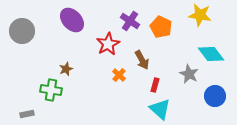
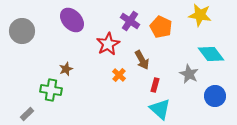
gray rectangle: rotated 32 degrees counterclockwise
